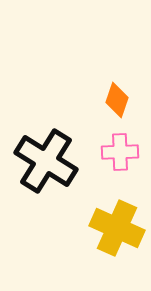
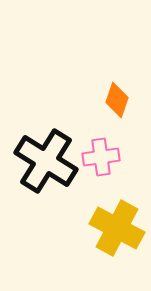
pink cross: moved 19 px left, 5 px down; rotated 6 degrees counterclockwise
yellow cross: rotated 4 degrees clockwise
